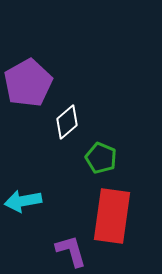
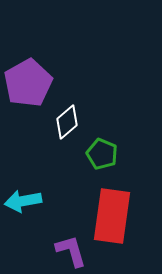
green pentagon: moved 1 px right, 4 px up
